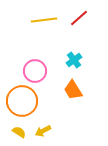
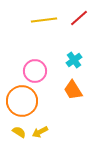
yellow arrow: moved 3 px left, 1 px down
